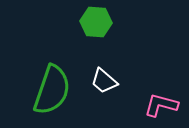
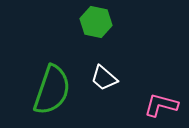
green hexagon: rotated 8 degrees clockwise
white trapezoid: moved 3 px up
